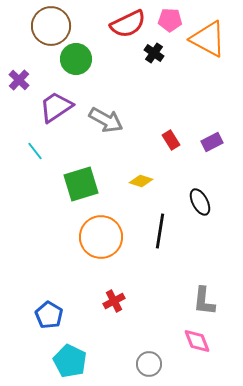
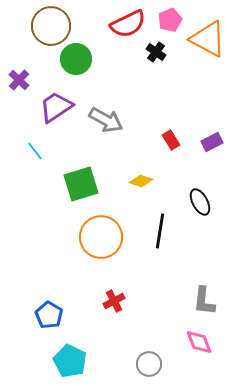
pink pentagon: rotated 25 degrees counterclockwise
black cross: moved 2 px right, 1 px up
pink diamond: moved 2 px right, 1 px down
